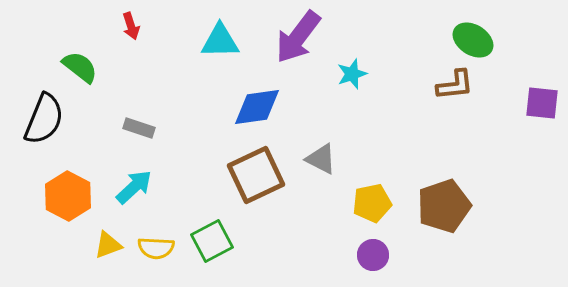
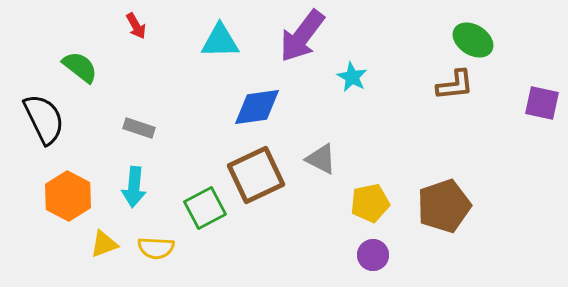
red arrow: moved 5 px right; rotated 12 degrees counterclockwise
purple arrow: moved 4 px right, 1 px up
cyan star: moved 3 px down; rotated 24 degrees counterclockwise
purple square: rotated 6 degrees clockwise
black semicircle: rotated 48 degrees counterclockwise
cyan arrow: rotated 138 degrees clockwise
yellow pentagon: moved 2 px left
green square: moved 7 px left, 33 px up
yellow triangle: moved 4 px left, 1 px up
